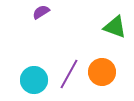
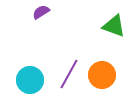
green triangle: moved 1 px left, 1 px up
orange circle: moved 3 px down
cyan circle: moved 4 px left
